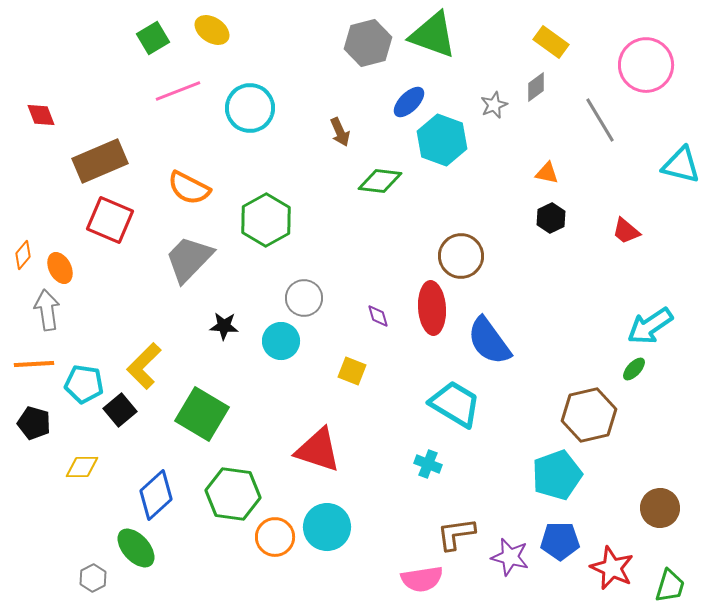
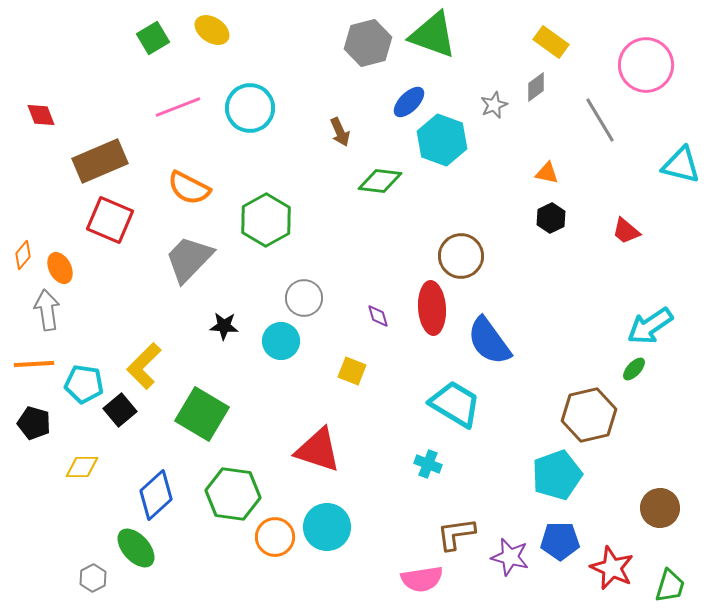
pink line at (178, 91): moved 16 px down
